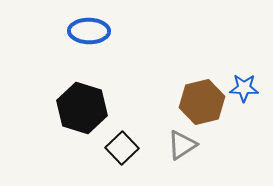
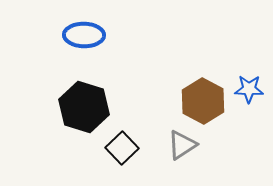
blue ellipse: moved 5 px left, 4 px down
blue star: moved 5 px right, 1 px down
brown hexagon: moved 1 px right, 1 px up; rotated 18 degrees counterclockwise
black hexagon: moved 2 px right, 1 px up
